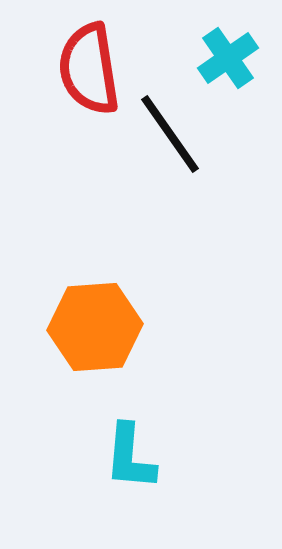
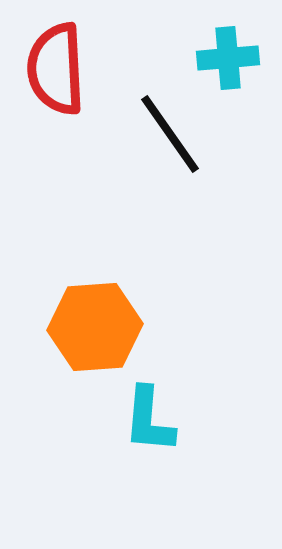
cyan cross: rotated 30 degrees clockwise
red semicircle: moved 33 px left; rotated 6 degrees clockwise
cyan L-shape: moved 19 px right, 37 px up
